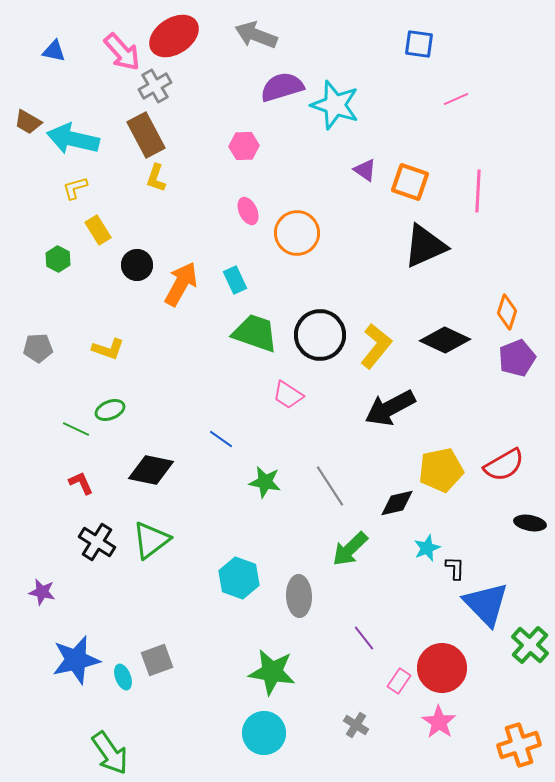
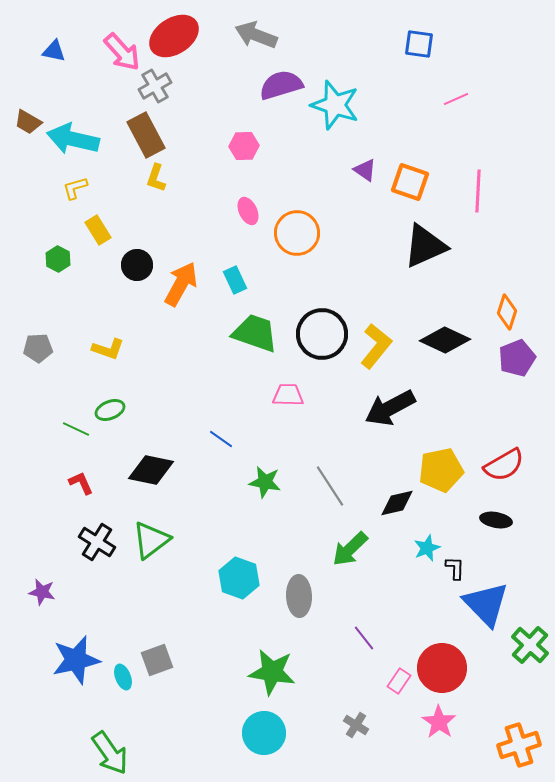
purple semicircle at (282, 87): moved 1 px left, 2 px up
black circle at (320, 335): moved 2 px right, 1 px up
pink trapezoid at (288, 395): rotated 148 degrees clockwise
black ellipse at (530, 523): moved 34 px left, 3 px up
